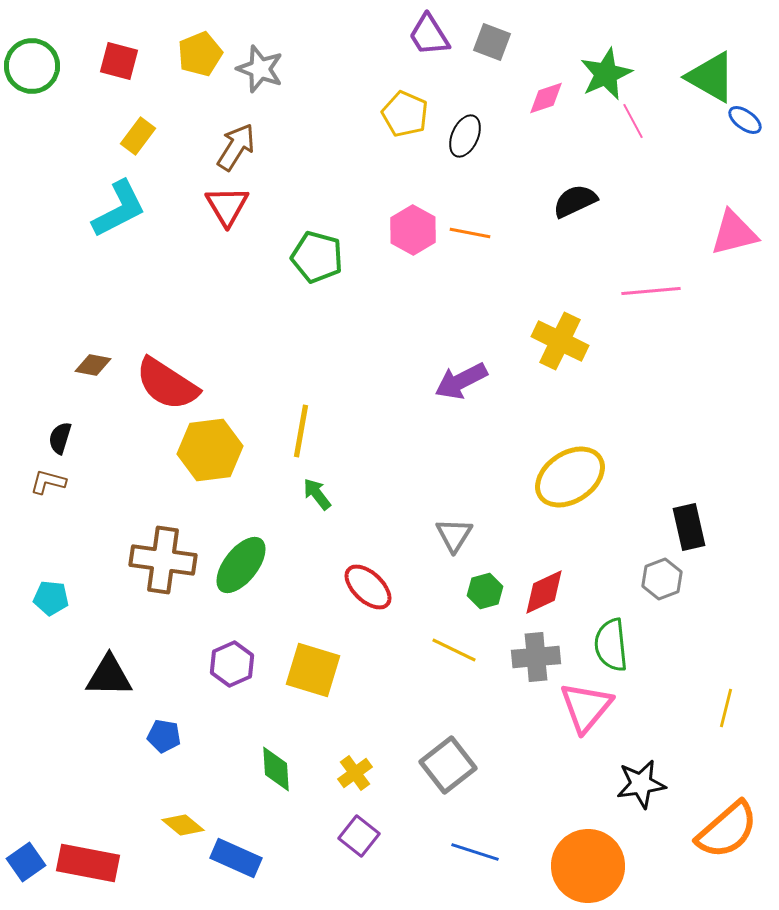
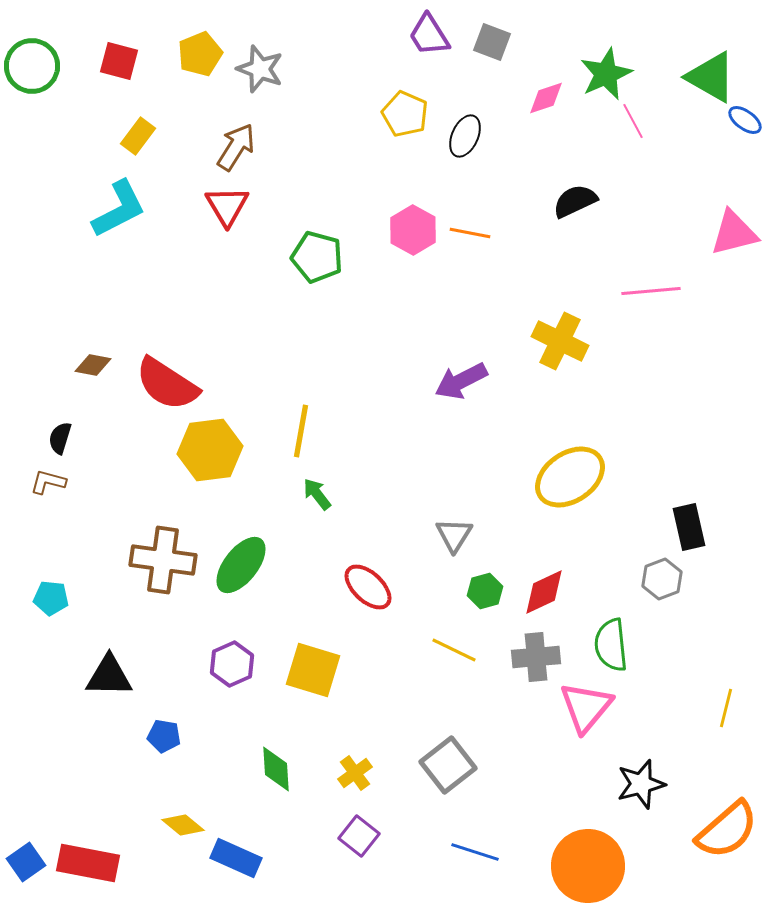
black star at (641, 784): rotated 6 degrees counterclockwise
